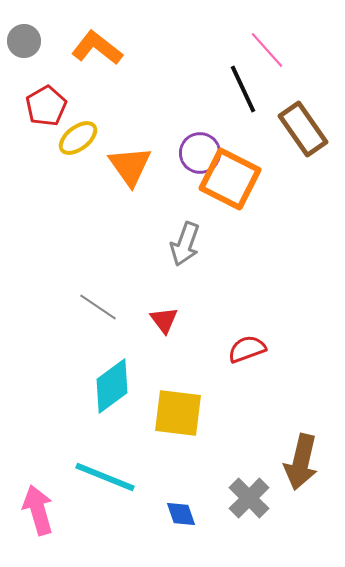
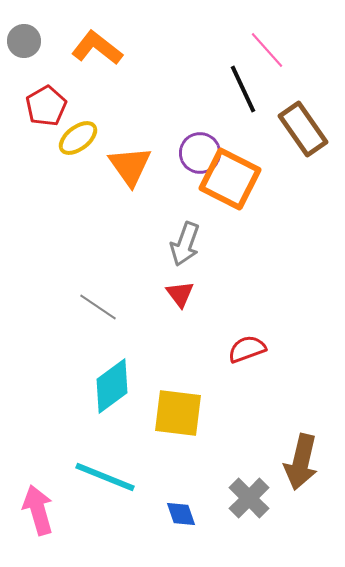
red triangle: moved 16 px right, 26 px up
